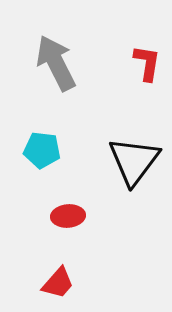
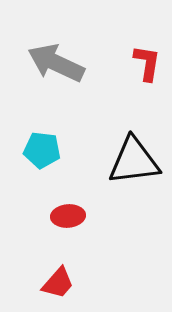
gray arrow: rotated 38 degrees counterclockwise
black triangle: rotated 46 degrees clockwise
